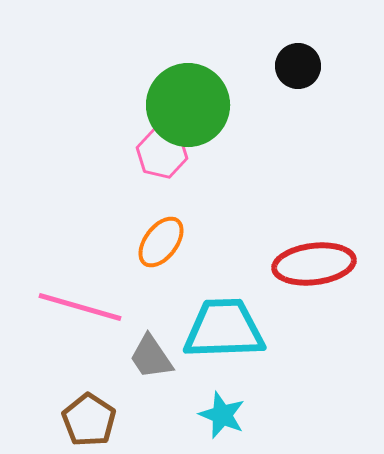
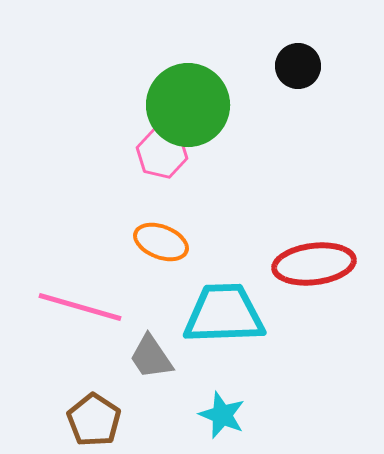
orange ellipse: rotated 74 degrees clockwise
cyan trapezoid: moved 15 px up
brown pentagon: moved 5 px right
